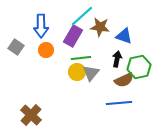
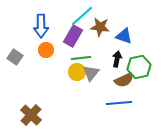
gray square: moved 1 px left, 10 px down
